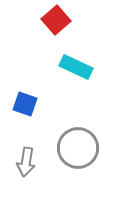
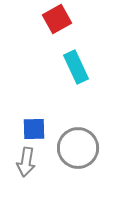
red square: moved 1 px right, 1 px up; rotated 12 degrees clockwise
cyan rectangle: rotated 40 degrees clockwise
blue square: moved 9 px right, 25 px down; rotated 20 degrees counterclockwise
